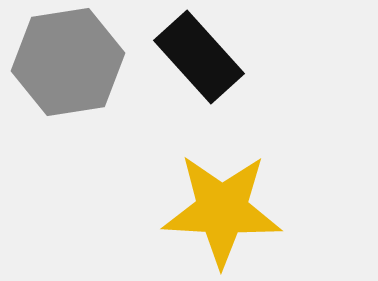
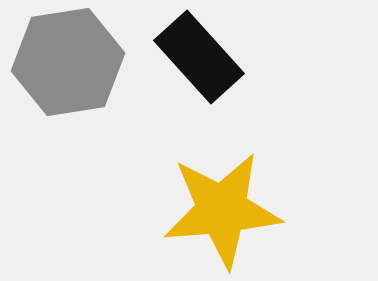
yellow star: rotated 8 degrees counterclockwise
